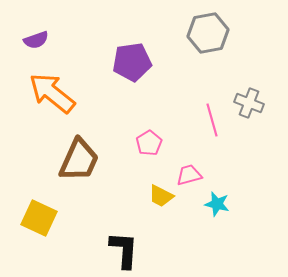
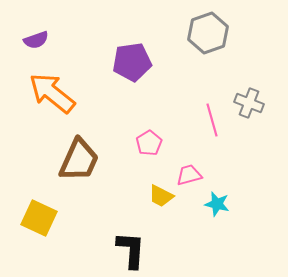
gray hexagon: rotated 9 degrees counterclockwise
black L-shape: moved 7 px right
